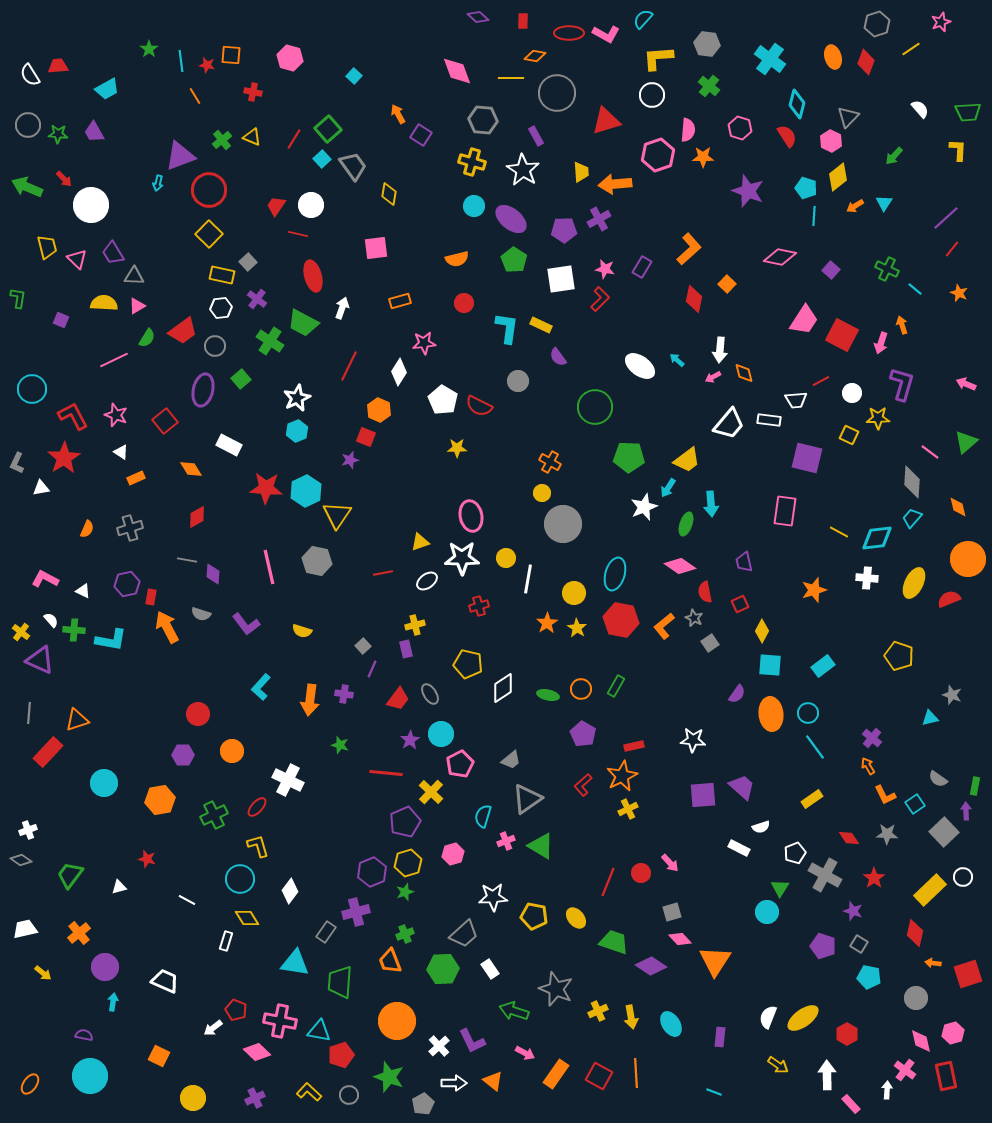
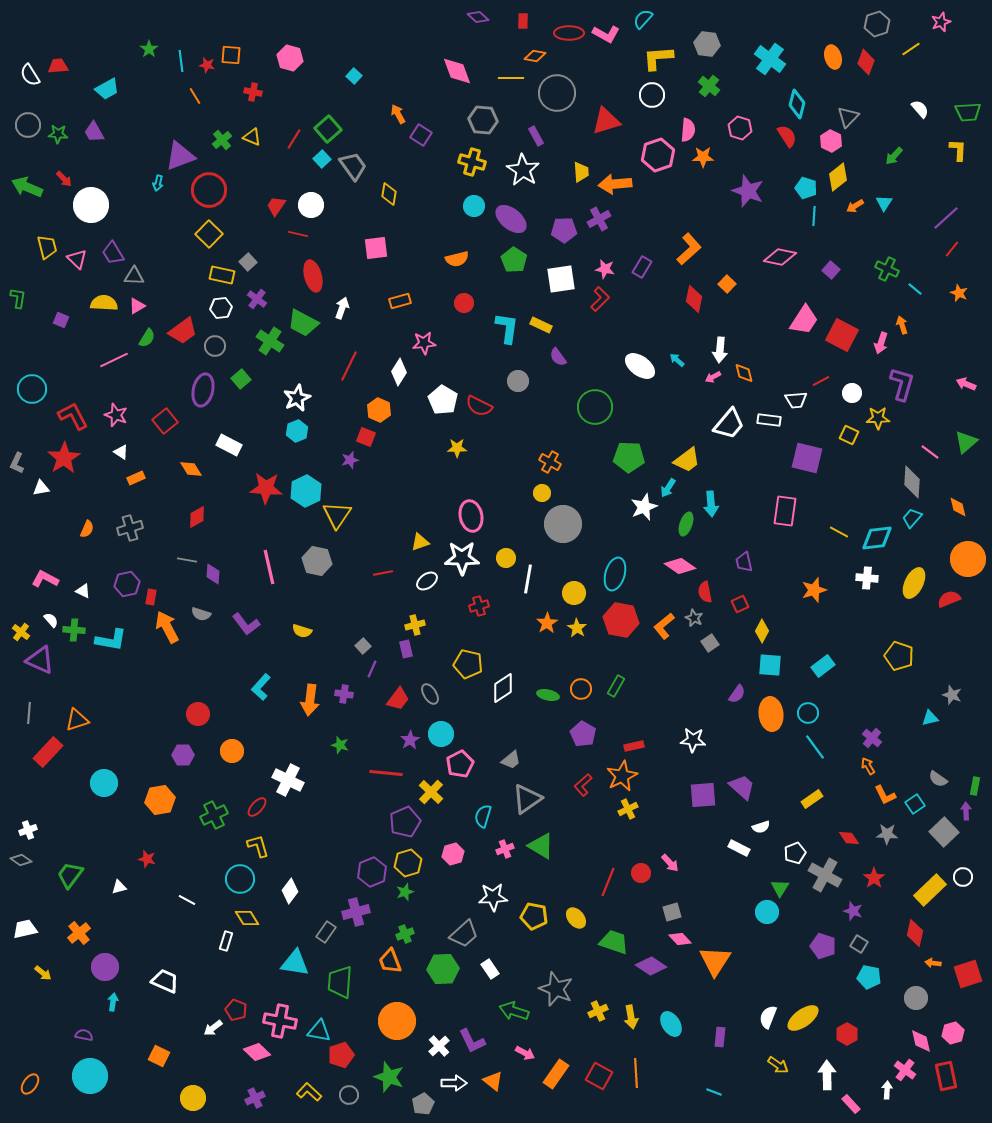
pink cross at (506, 841): moved 1 px left, 8 px down
